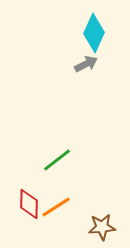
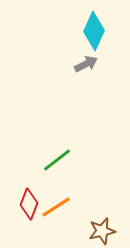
cyan diamond: moved 2 px up
red diamond: rotated 20 degrees clockwise
brown star: moved 4 px down; rotated 8 degrees counterclockwise
